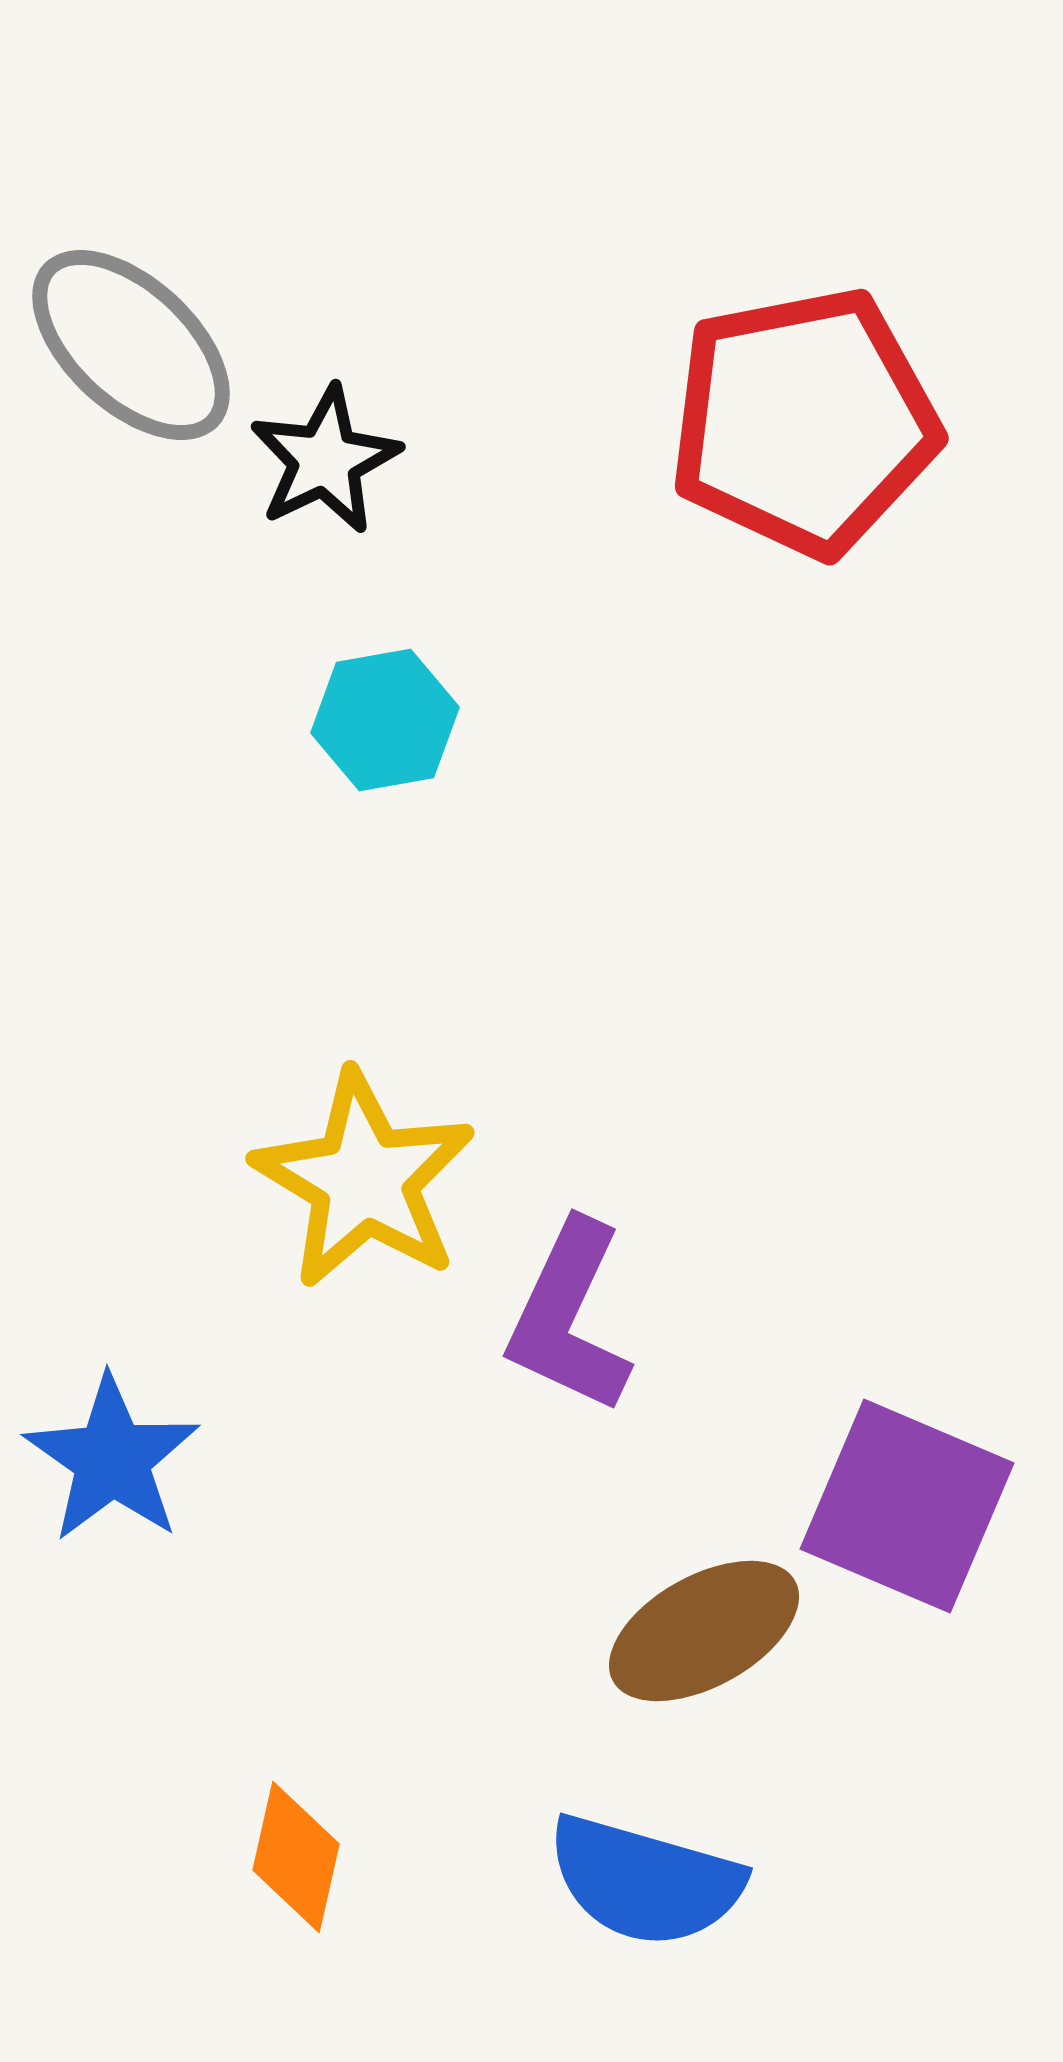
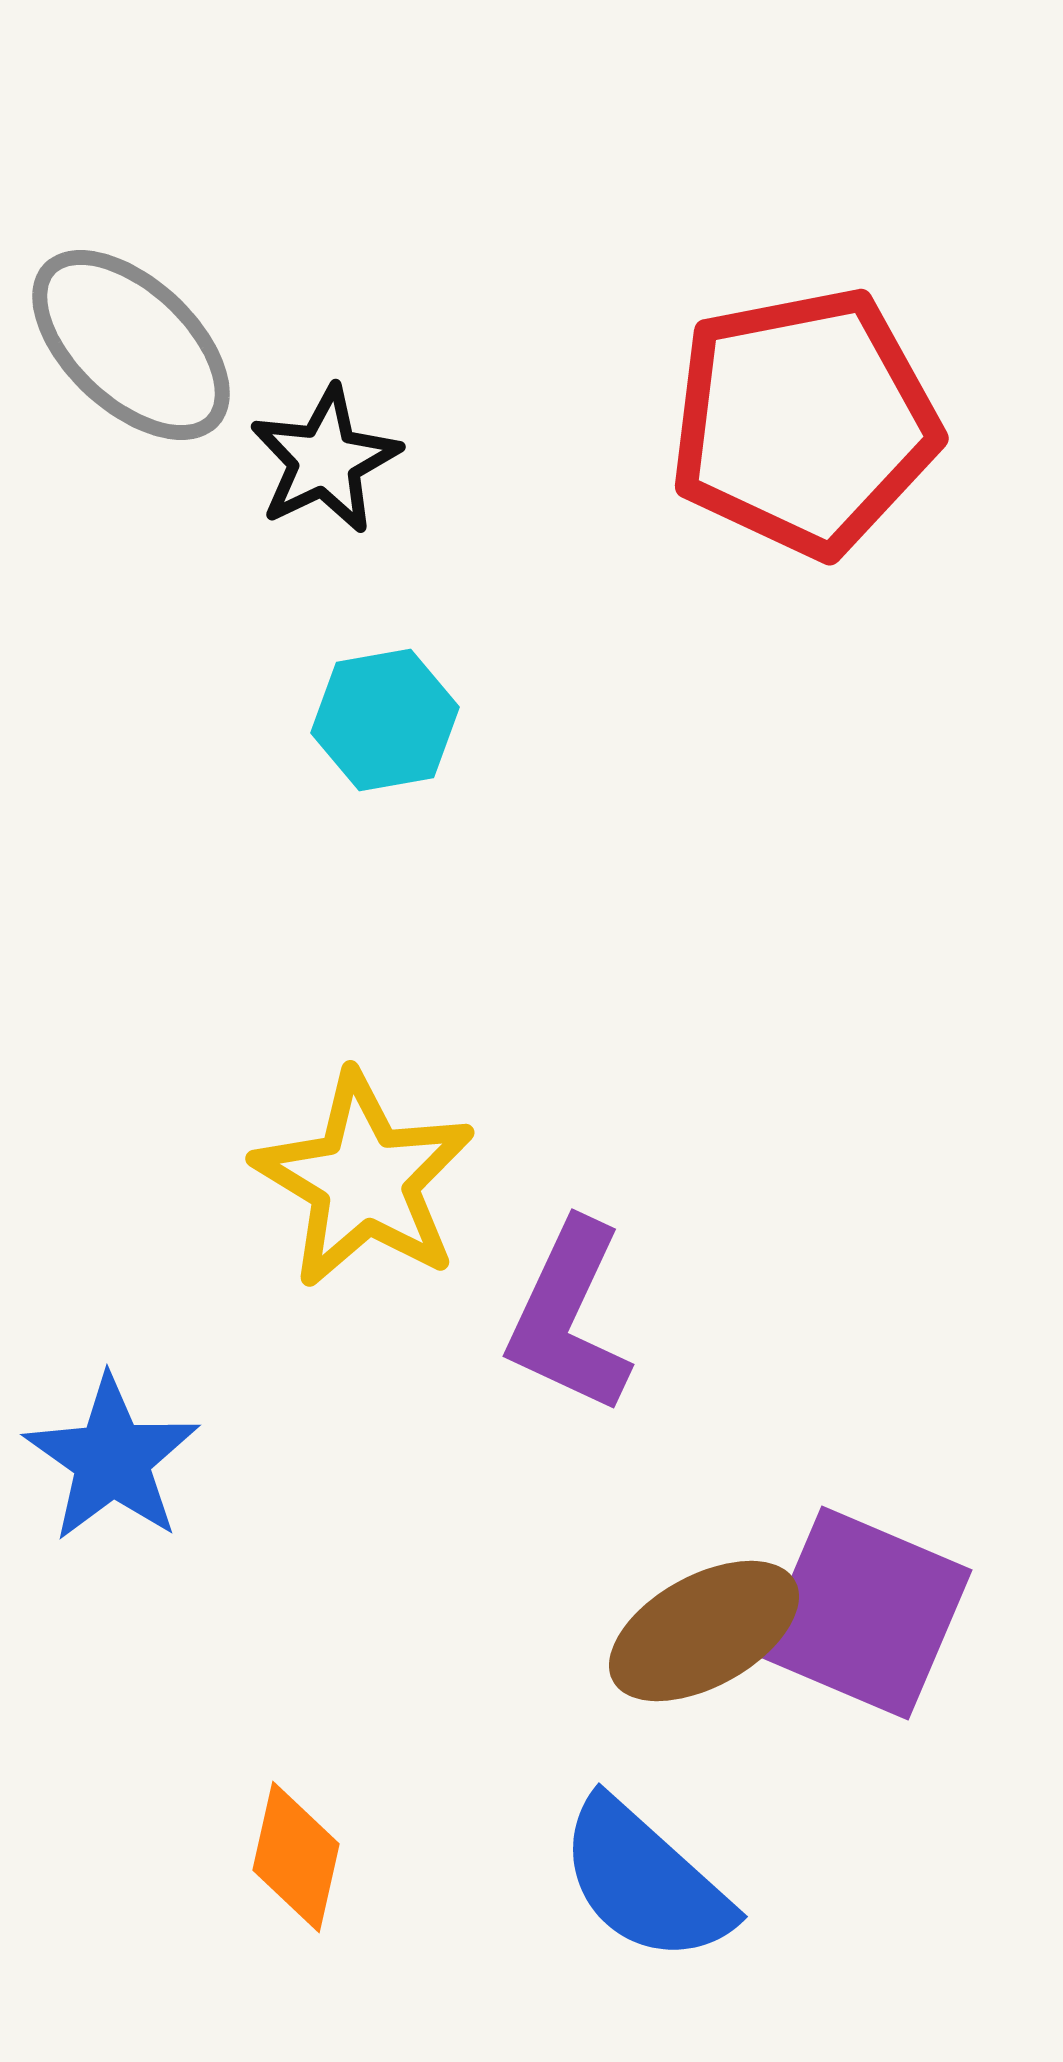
purple square: moved 42 px left, 107 px down
blue semicircle: rotated 26 degrees clockwise
